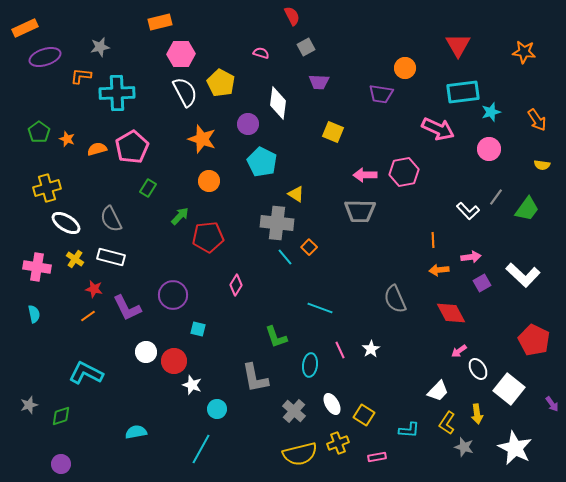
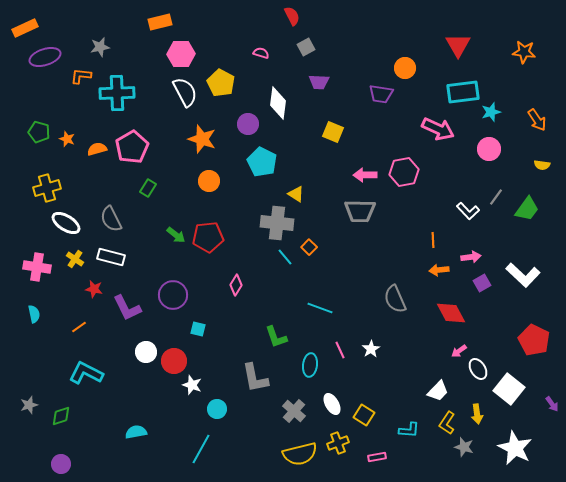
green pentagon at (39, 132): rotated 20 degrees counterclockwise
green arrow at (180, 216): moved 4 px left, 19 px down; rotated 84 degrees clockwise
orange line at (88, 316): moved 9 px left, 11 px down
